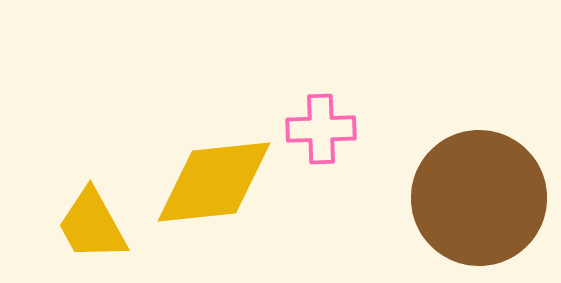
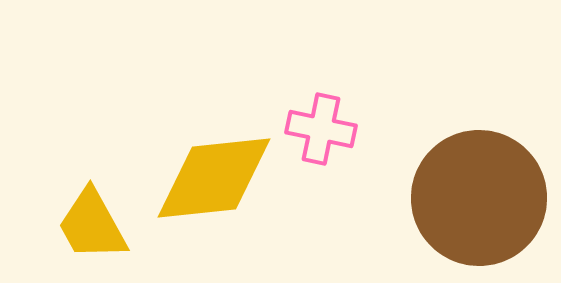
pink cross: rotated 14 degrees clockwise
yellow diamond: moved 4 px up
